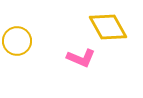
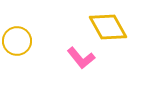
pink L-shape: rotated 28 degrees clockwise
